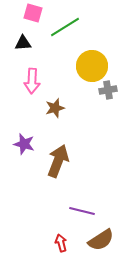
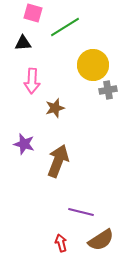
yellow circle: moved 1 px right, 1 px up
purple line: moved 1 px left, 1 px down
